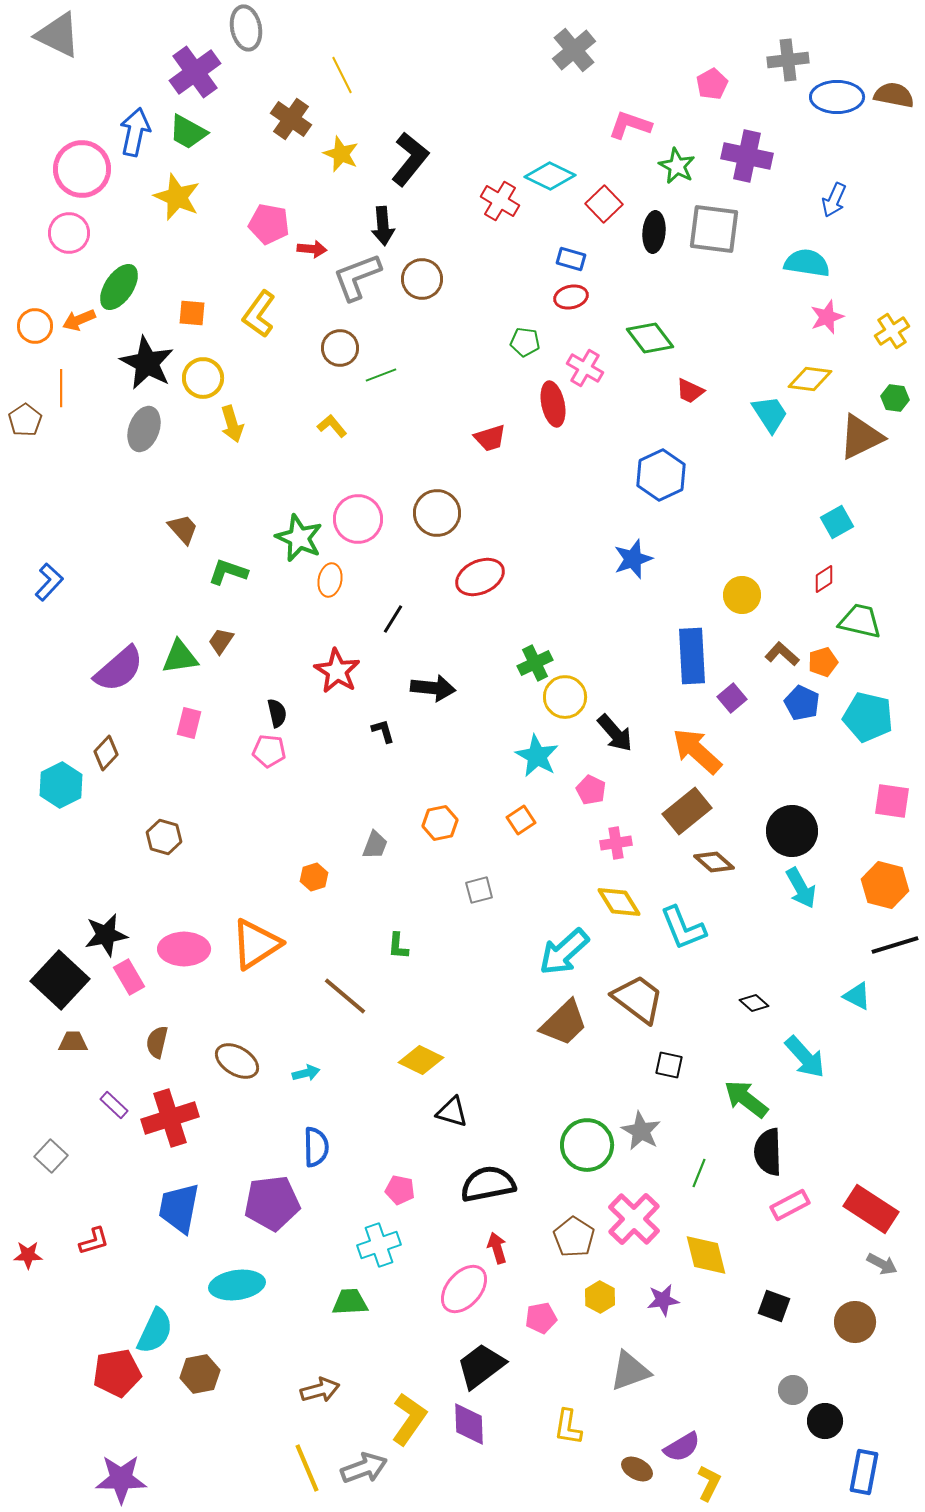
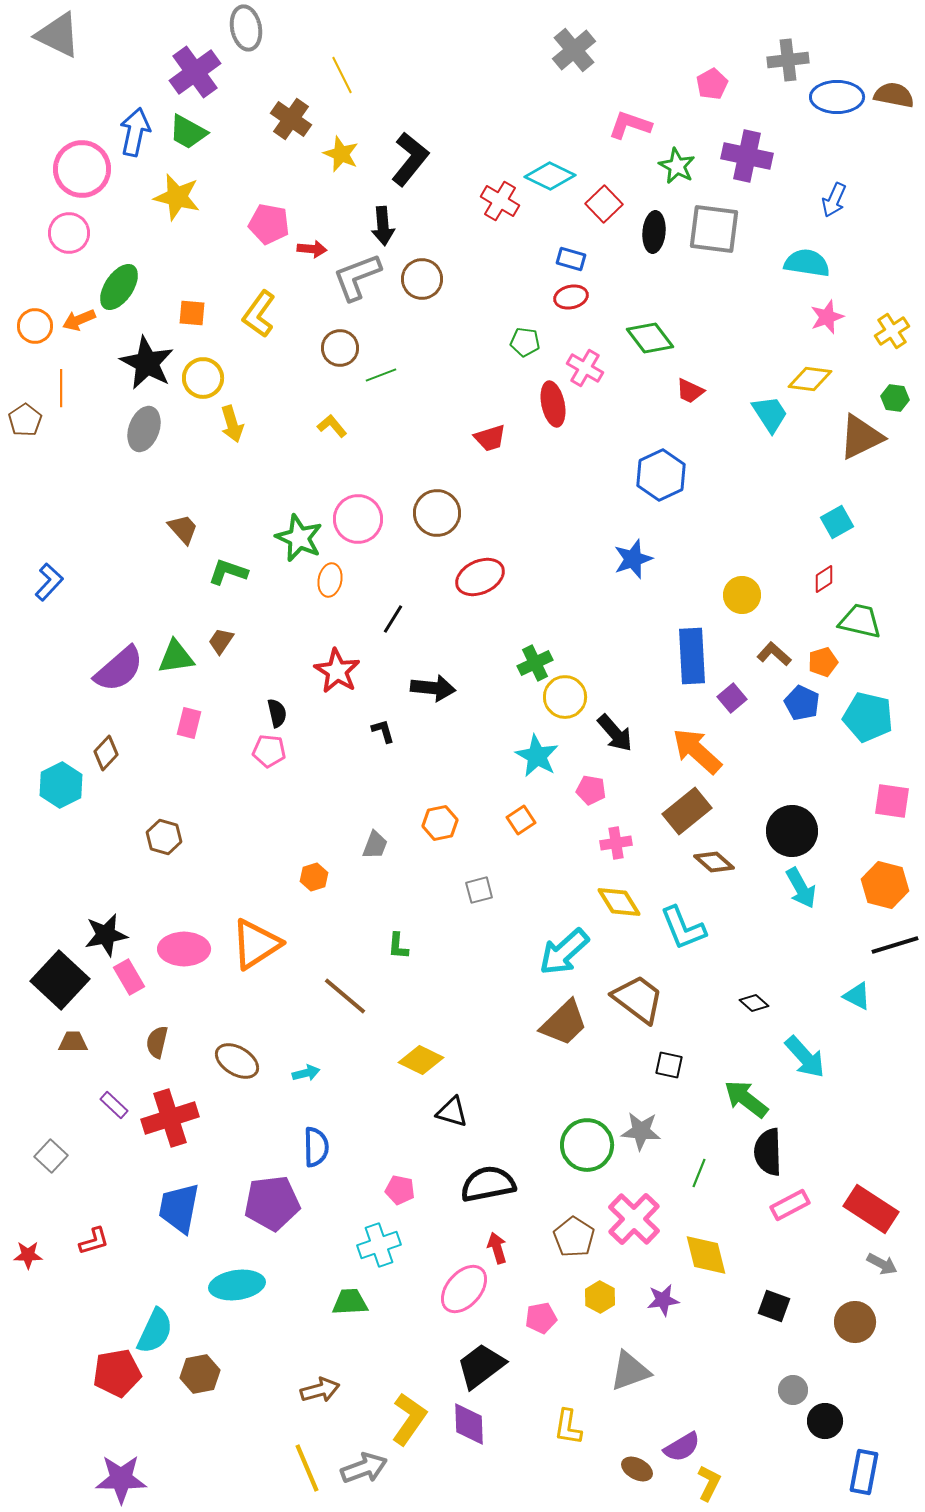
yellow star at (177, 197): rotated 9 degrees counterclockwise
brown L-shape at (782, 654): moved 8 px left
green triangle at (180, 657): moved 4 px left
pink pentagon at (591, 790): rotated 16 degrees counterclockwise
gray star at (641, 1131): rotated 24 degrees counterclockwise
